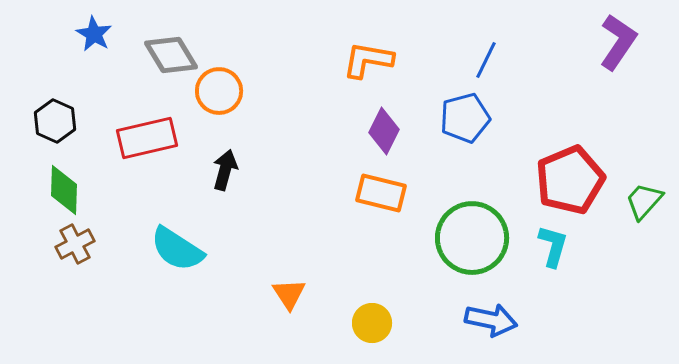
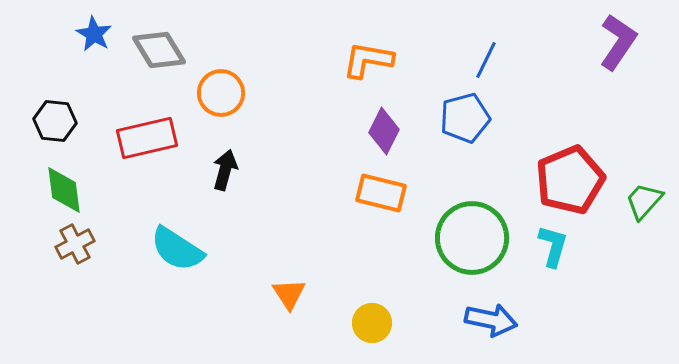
gray diamond: moved 12 px left, 5 px up
orange circle: moved 2 px right, 2 px down
black hexagon: rotated 18 degrees counterclockwise
green diamond: rotated 9 degrees counterclockwise
